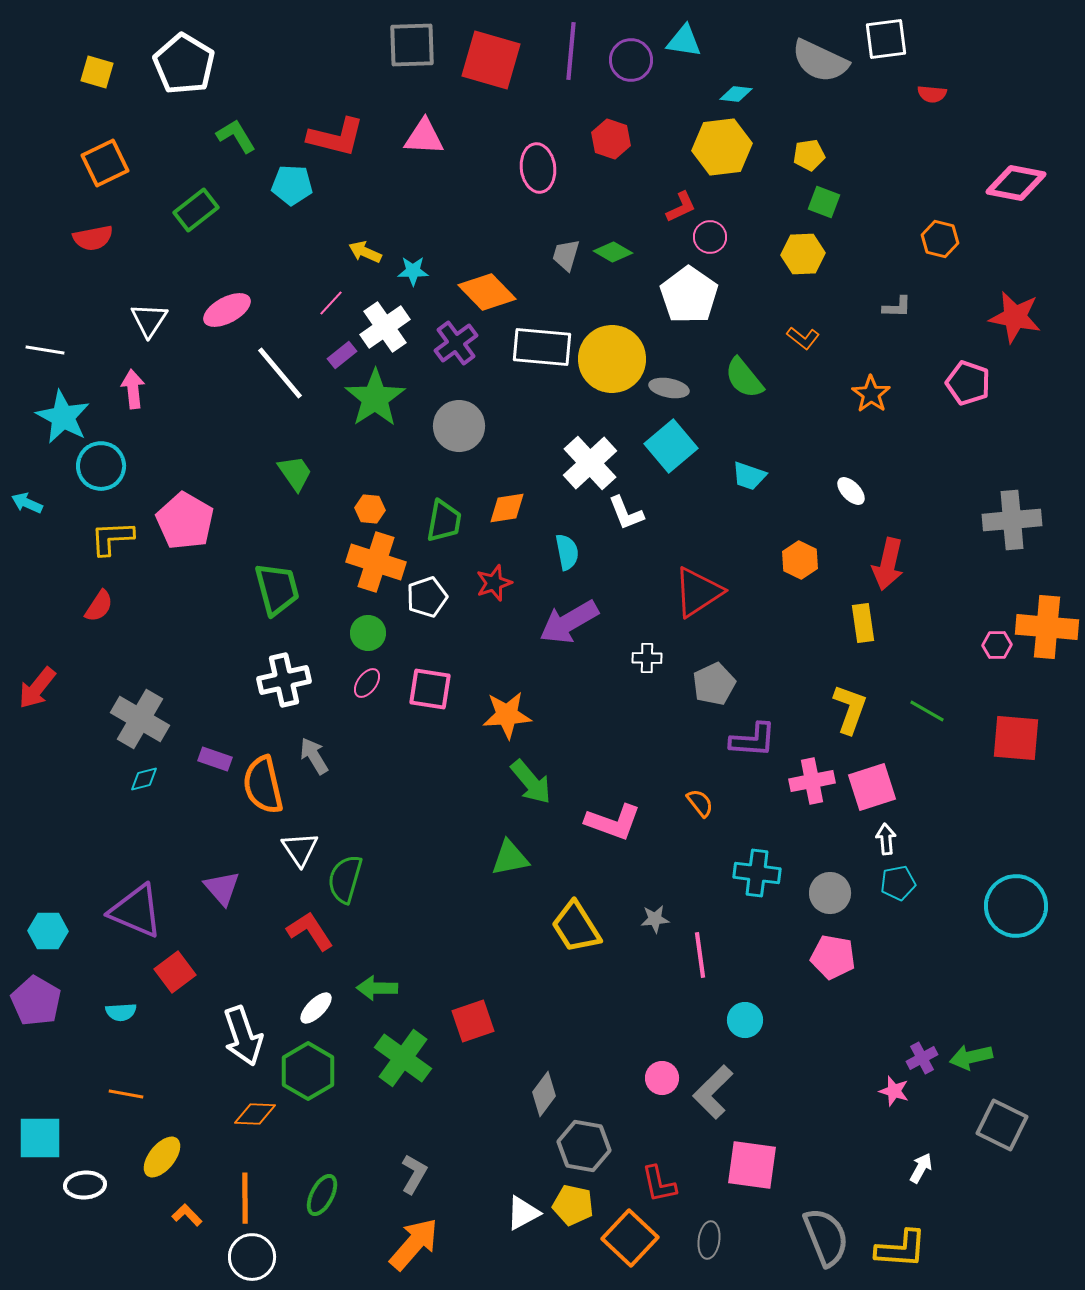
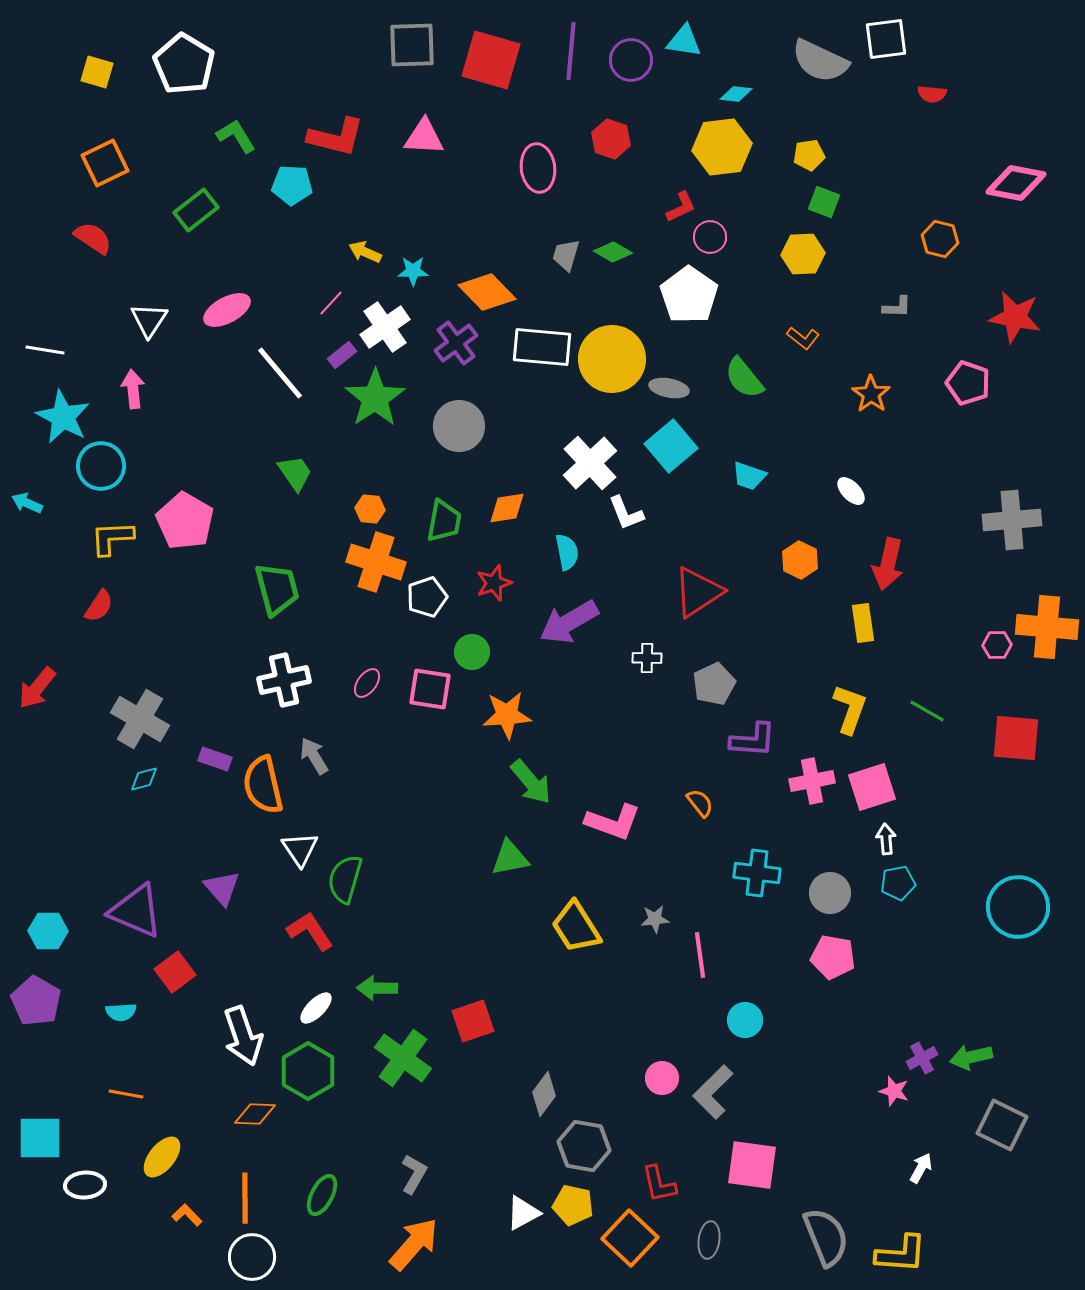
red semicircle at (93, 238): rotated 135 degrees counterclockwise
green circle at (368, 633): moved 104 px right, 19 px down
cyan circle at (1016, 906): moved 2 px right, 1 px down
yellow L-shape at (901, 1249): moved 5 px down
